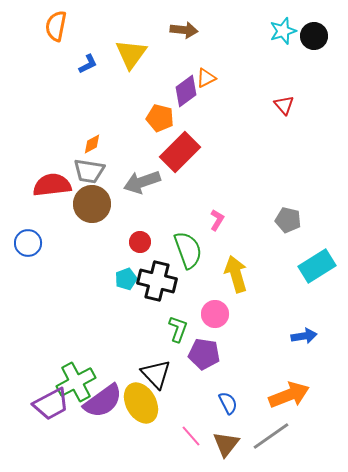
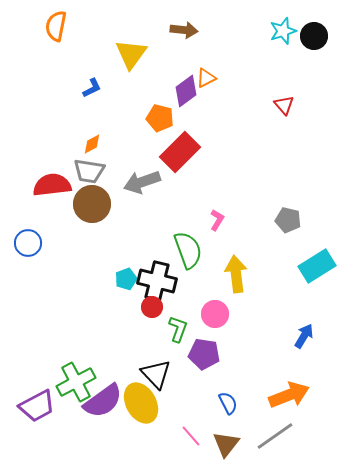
blue L-shape: moved 4 px right, 24 px down
red circle: moved 12 px right, 65 px down
yellow arrow: rotated 9 degrees clockwise
blue arrow: rotated 50 degrees counterclockwise
purple trapezoid: moved 14 px left, 2 px down
gray line: moved 4 px right
